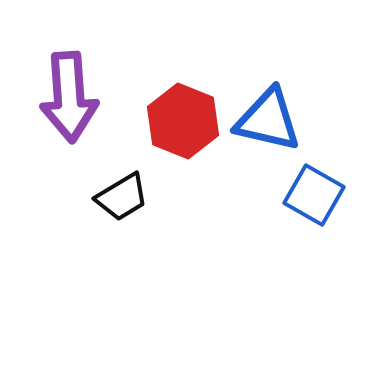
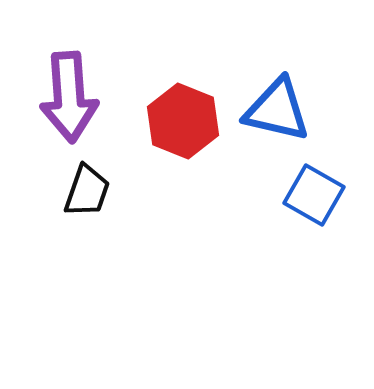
blue triangle: moved 9 px right, 10 px up
black trapezoid: moved 35 px left, 6 px up; rotated 40 degrees counterclockwise
